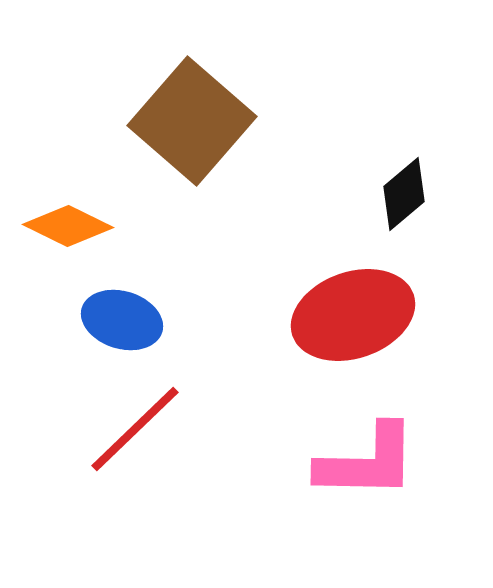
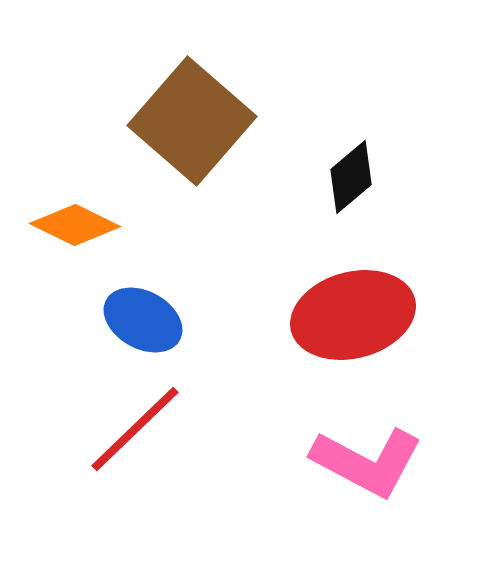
black diamond: moved 53 px left, 17 px up
orange diamond: moved 7 px right, 1 px up
red ellipse: rotated 4 degrees clockwise
blue ellipse: moved 21 px right; rotated 12 degrees clockwise
pink L-shape: rotated 27 degrees clockwise
